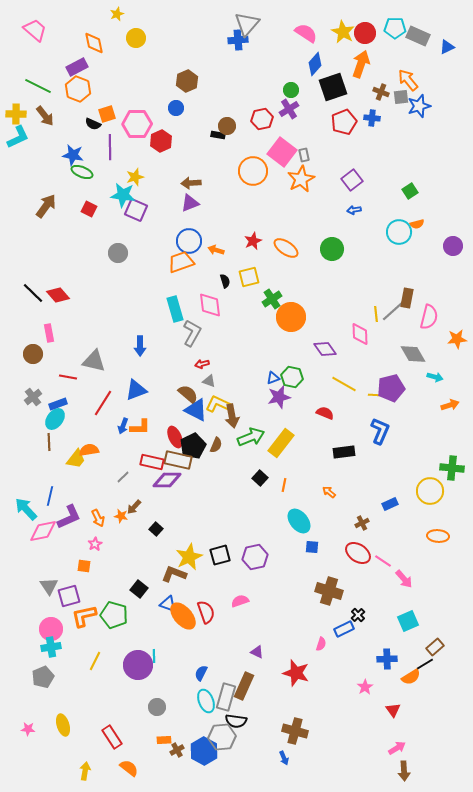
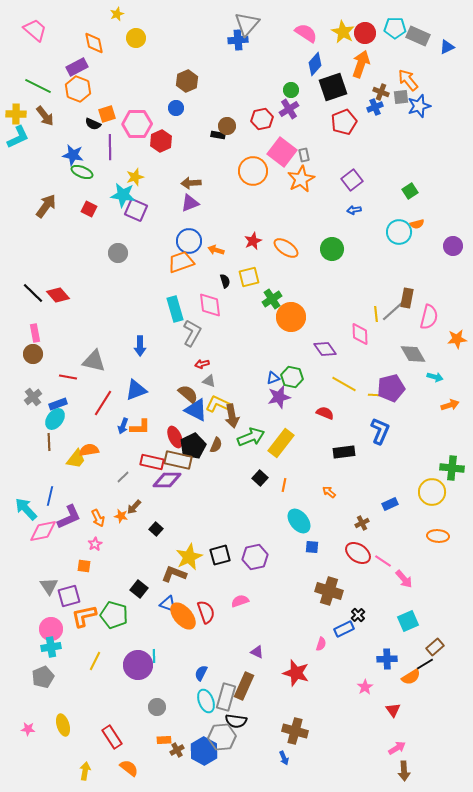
blue cross at (372, 118): moved 3 px right, 11 px up; rotated 28 degrees counterclockwise
pink rectangle at (49, 333): moved 14 px left
yellow circle at (430, 491): moved 2 px right, 1 px down
